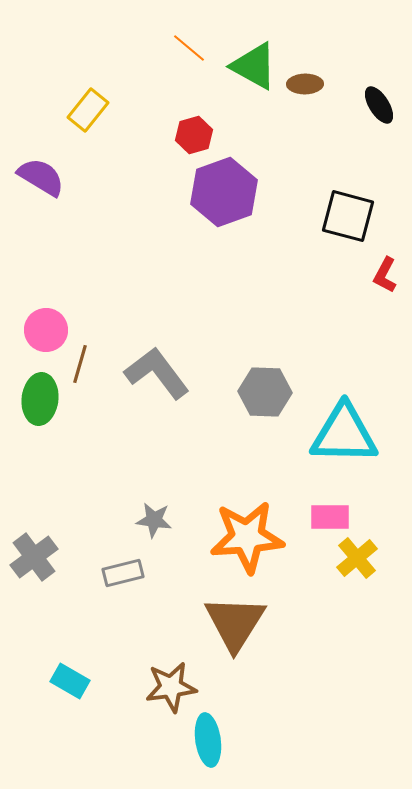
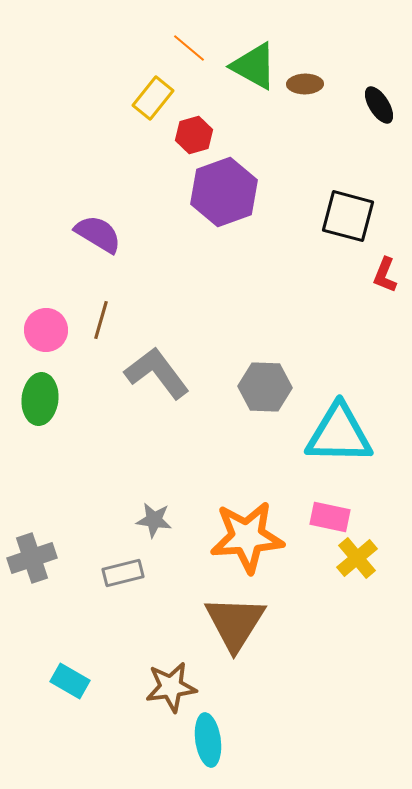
yellow rectangle: moved 65 px right, 12 px up
purple semicircle: moved 57 px right, 57 px down
red L-shape: rotated 6 degrees counterclockwise
brown line: moved 21 px right, 44 px up
gray hexagon: moved 5 px up
cyan triangle: moved 5 px left
pink rectangle: rotated 12 degrees clockwise
gray cross: moved 2 px left, 1 px down; rotated 18 degrees clockwise
